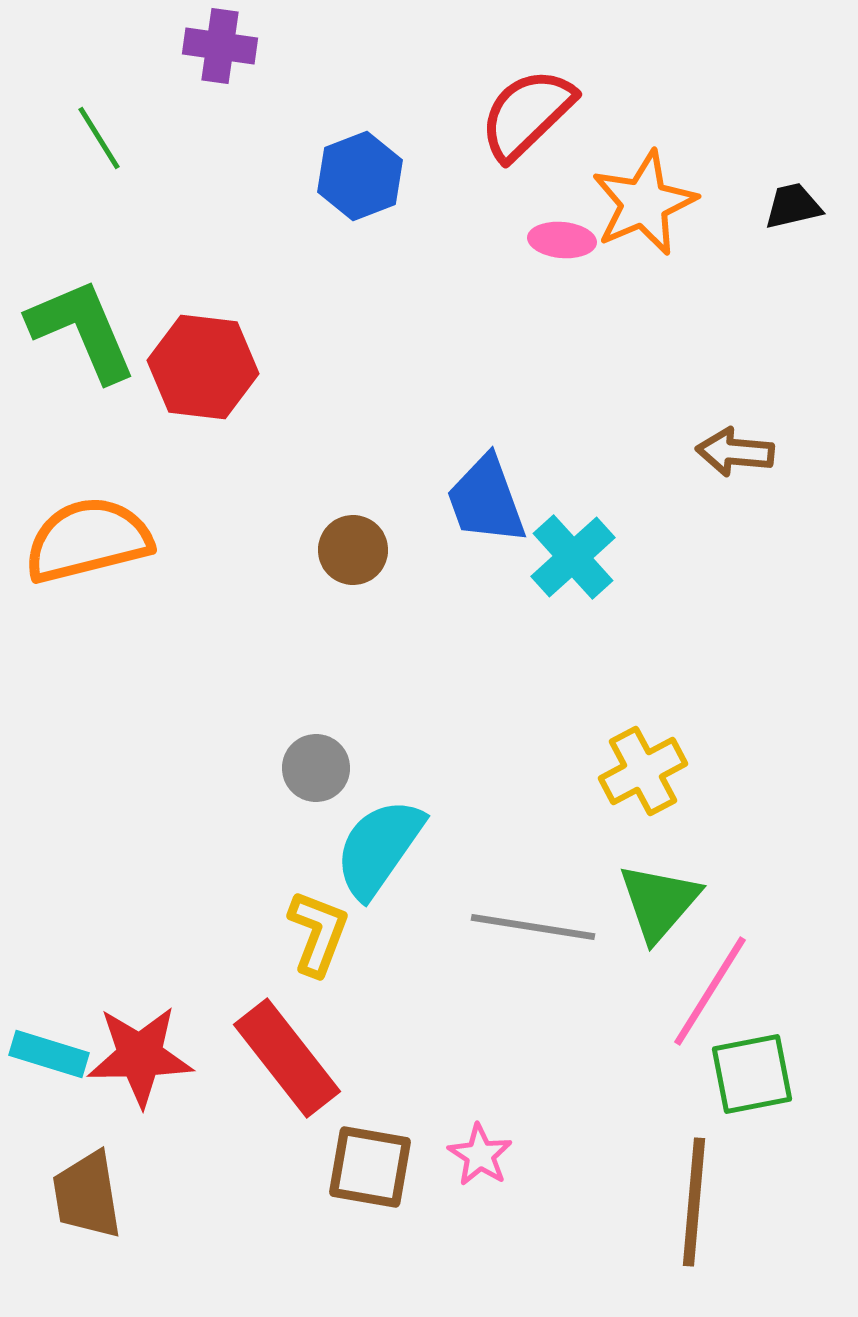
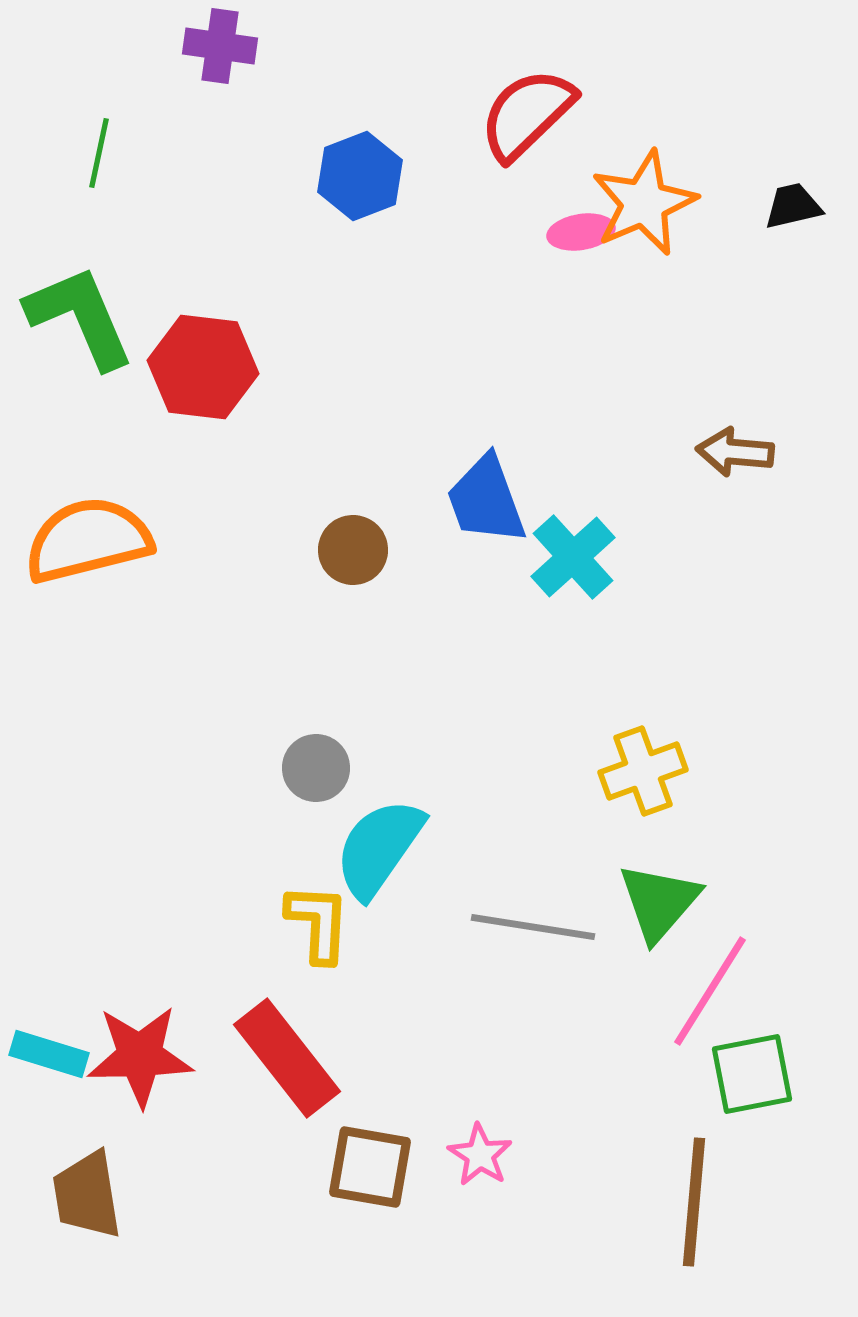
green line: moved 15 px down; rotated 44 degrees clockwise
pink ellipse: moved 19 px right, 8 px up; rotated 14 degrees counterclockwise
green L-shape: moved 2 px left, 13 px up
yellow cross: rotated 8 degrees clockwise
yellow L-shape: moved 10 px up; rotated 18 degrees counterclockwise
